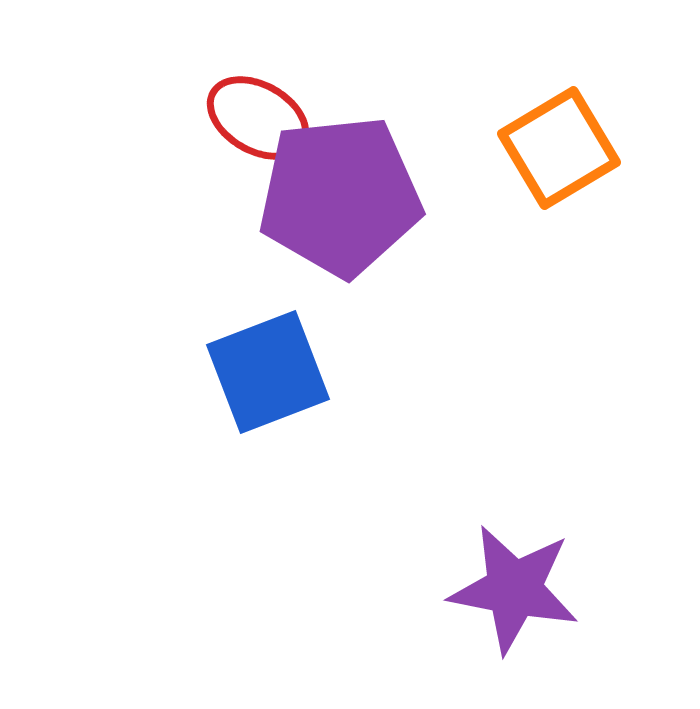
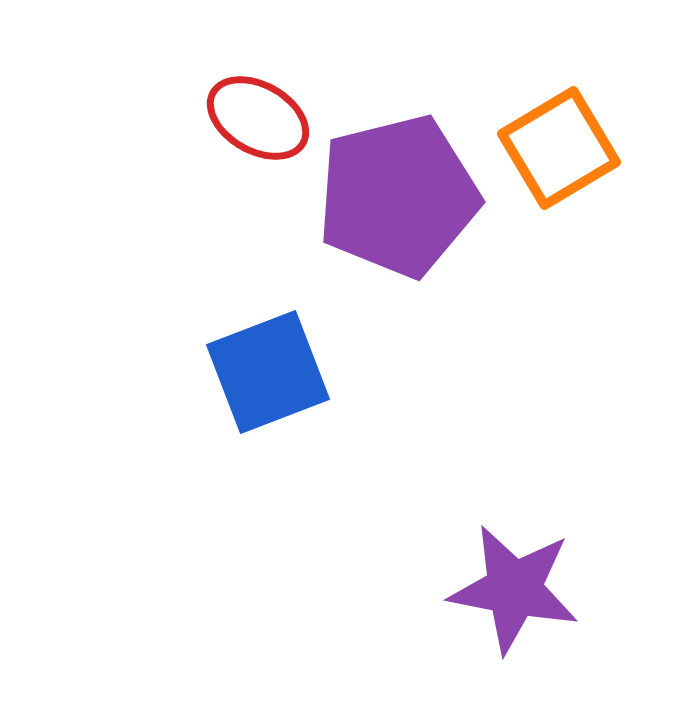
purple pentagon: moved 58 px right; rotated 8 degrees counterclockwise
